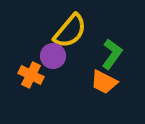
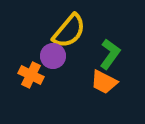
yellow semicircle: moved 1 px left
green L-shape: moved 2 px left
